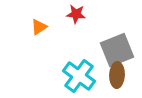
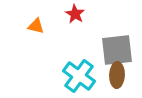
red star: moved 1 px left; rotated 24 degrees clockwise
orange triangle: moved 3 px left, 1 px up; rotated 48 degrees clockwise
gray square: rotated 16 degrees clockwise
